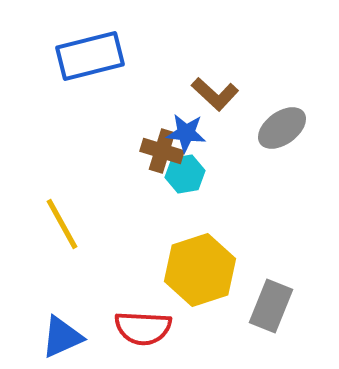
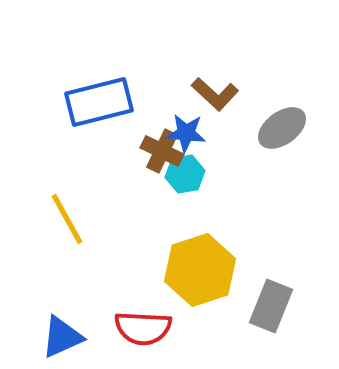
blue rectangle: moved 9 px right, 46 px down
brown cross: rotated 9 degrees clockwise
yellow line: moved 5 px right, 5 px up
